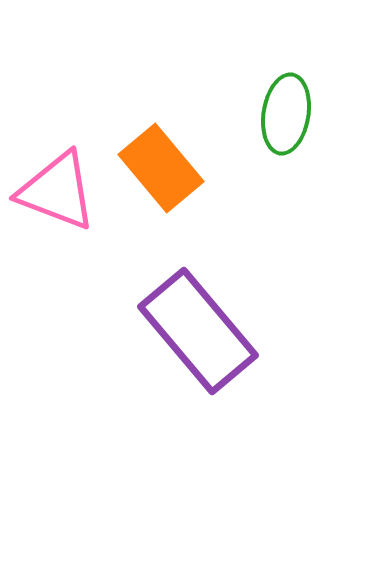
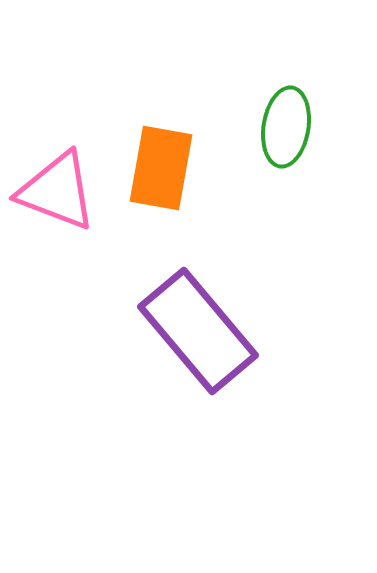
green ellipse: moved 13 px down
orange rectangle: rotated 50 degrees clockwise
